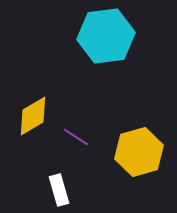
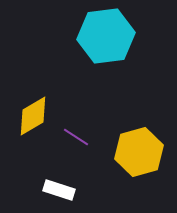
white rectangle: rotated 56 degrees counterclockwise
